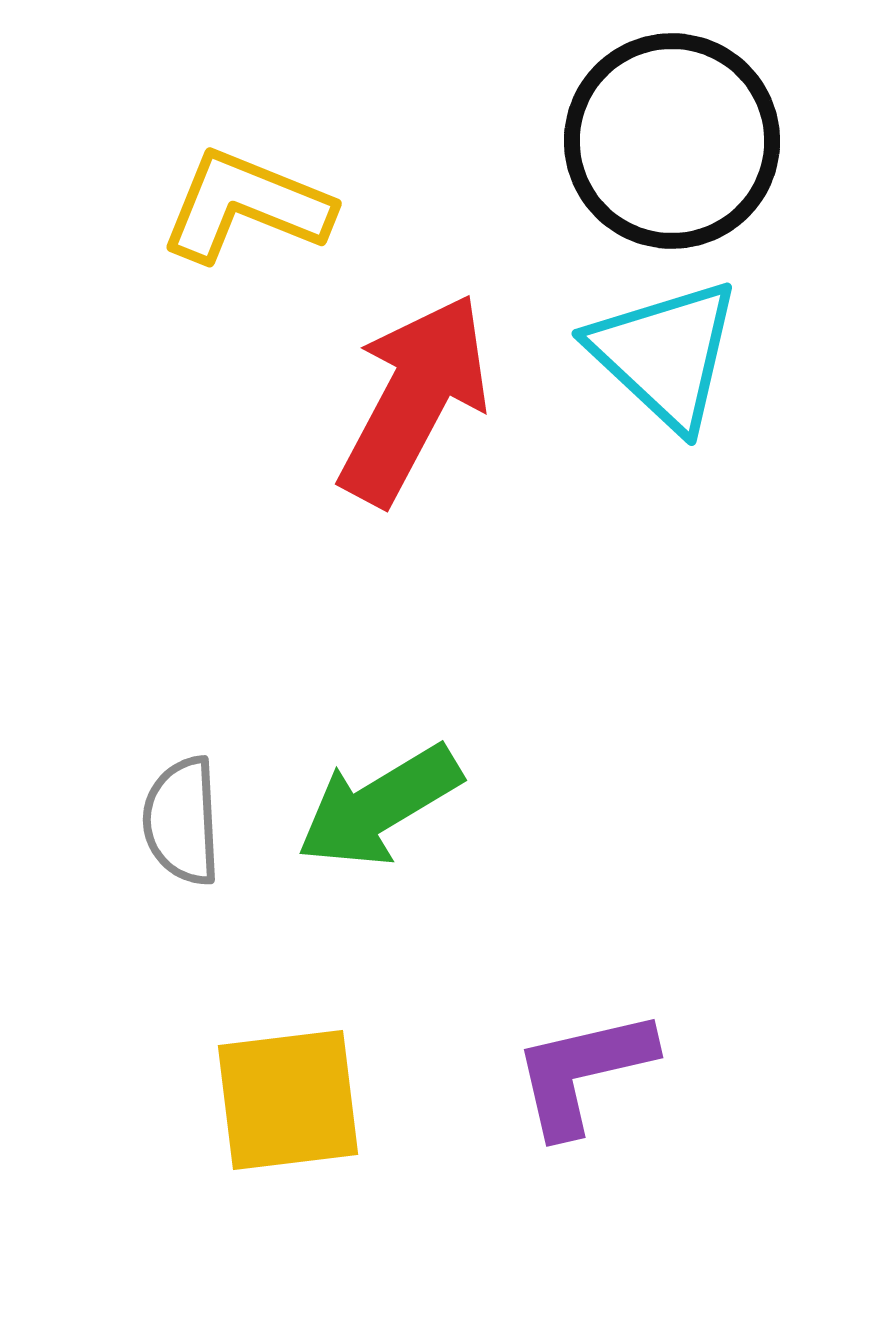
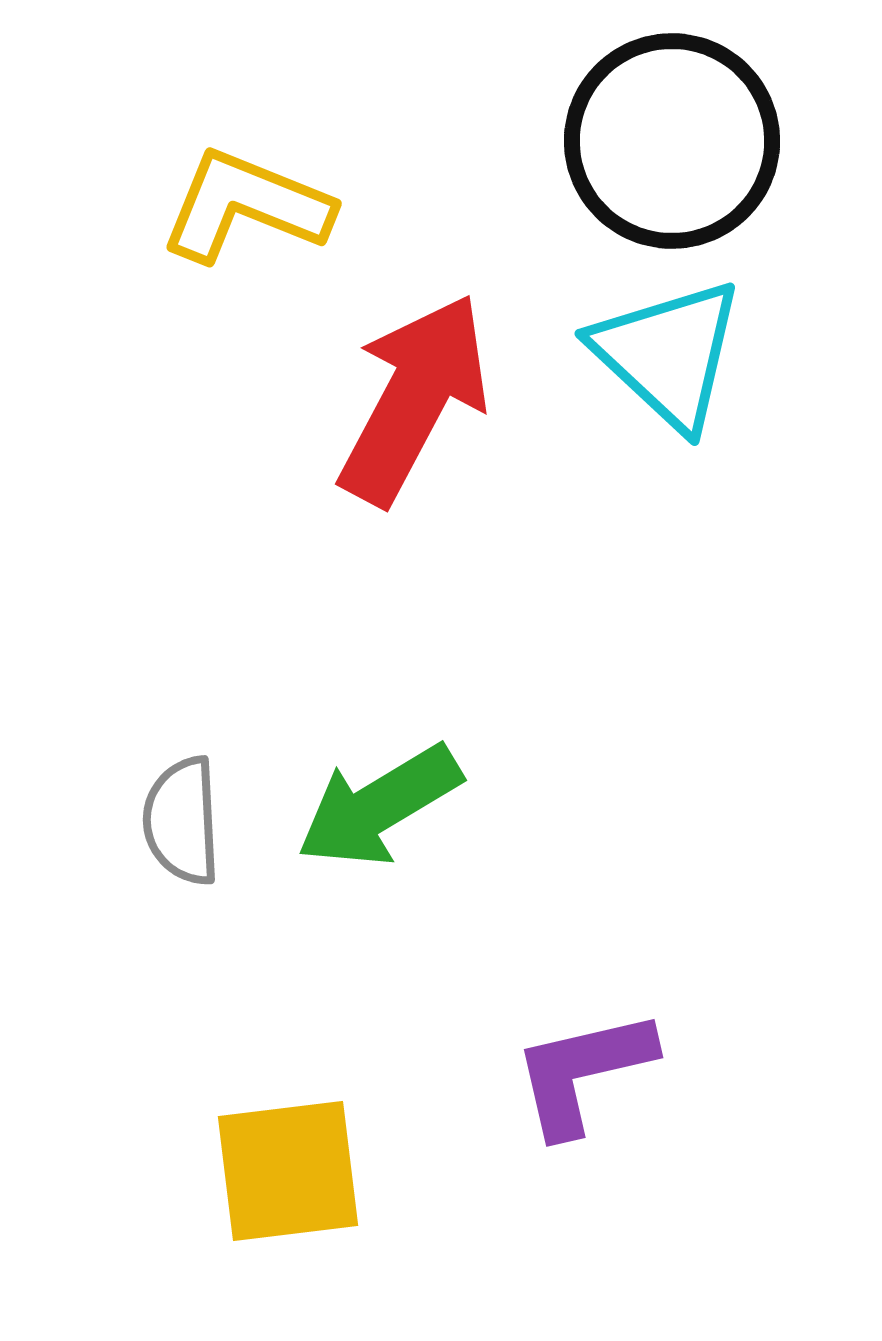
cyan triangle: moved 3 px right
yellow square: moved 71 px down
